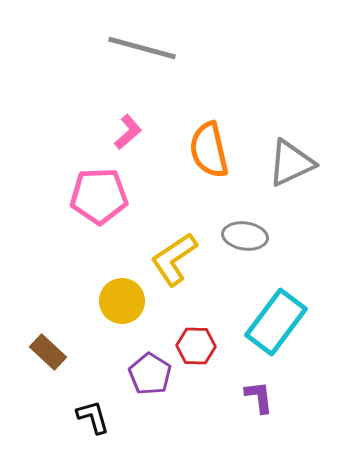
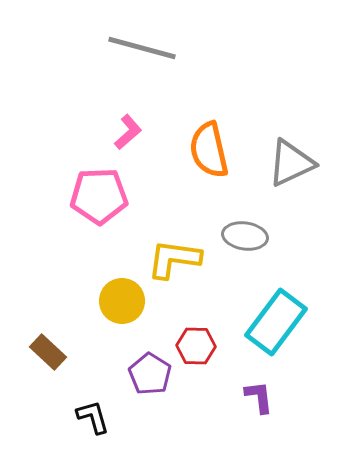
yellow L-shape: rotated 42 degrees clockwise
